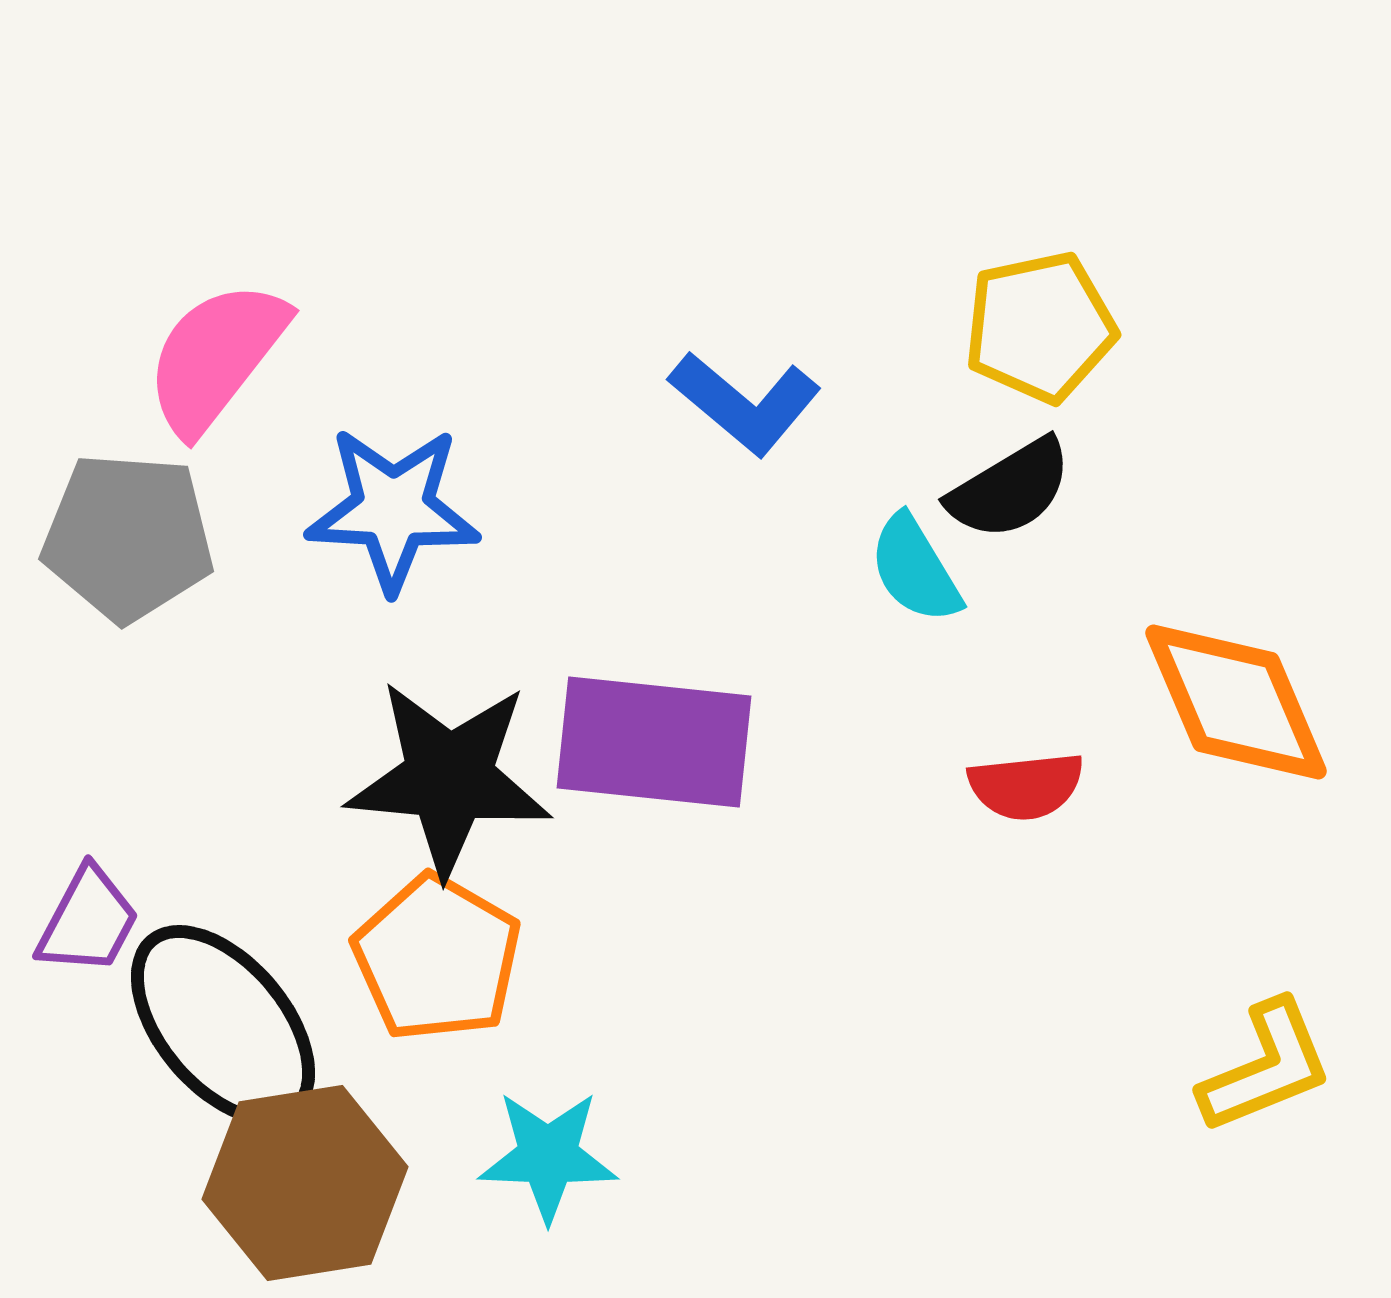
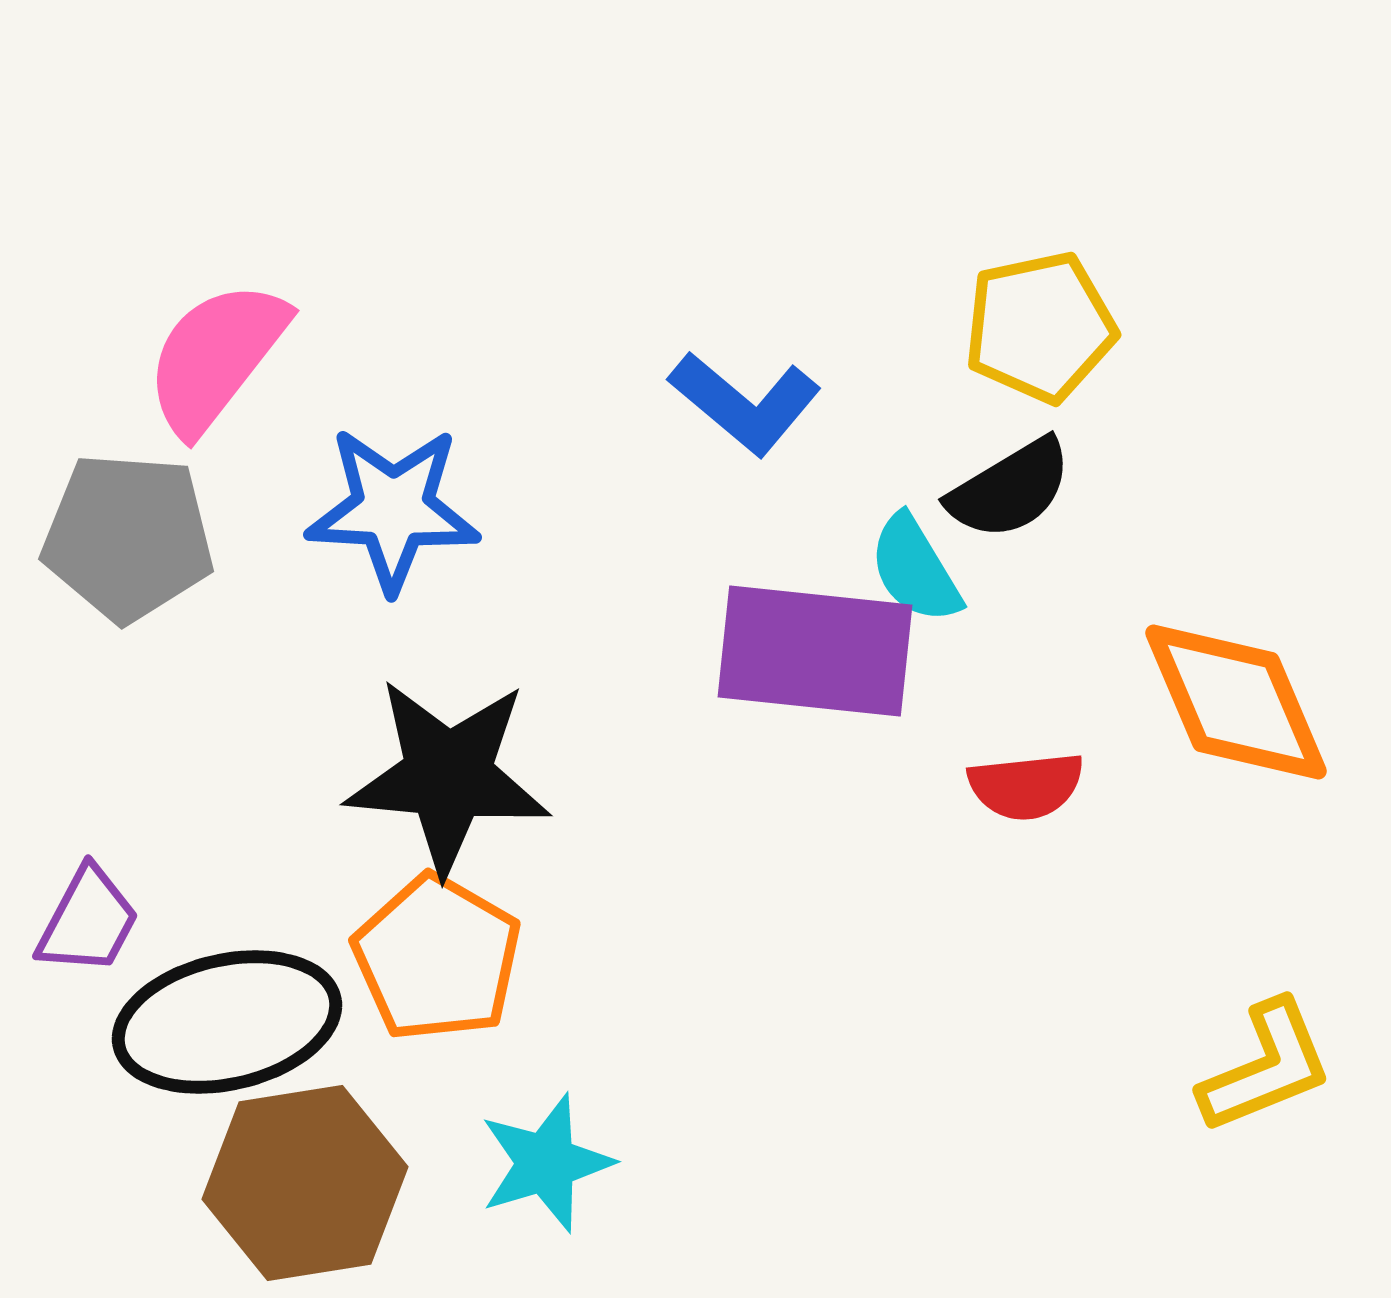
purple rectangle: moved 161 px right, 91 px up
black star: moved 1 px left, 2 px up
black ellipse: moved 4 px right, 3 px up; rotated 63 degrees counterclockwise
cyan star: moved 2 px left, 7 px down; rotated 19 degrees counterclockwise
